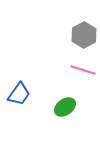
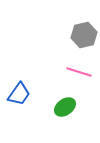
gray hexagon: rotated 15 degrees clockwise
pink line: moved 4 px left, 2 px down
